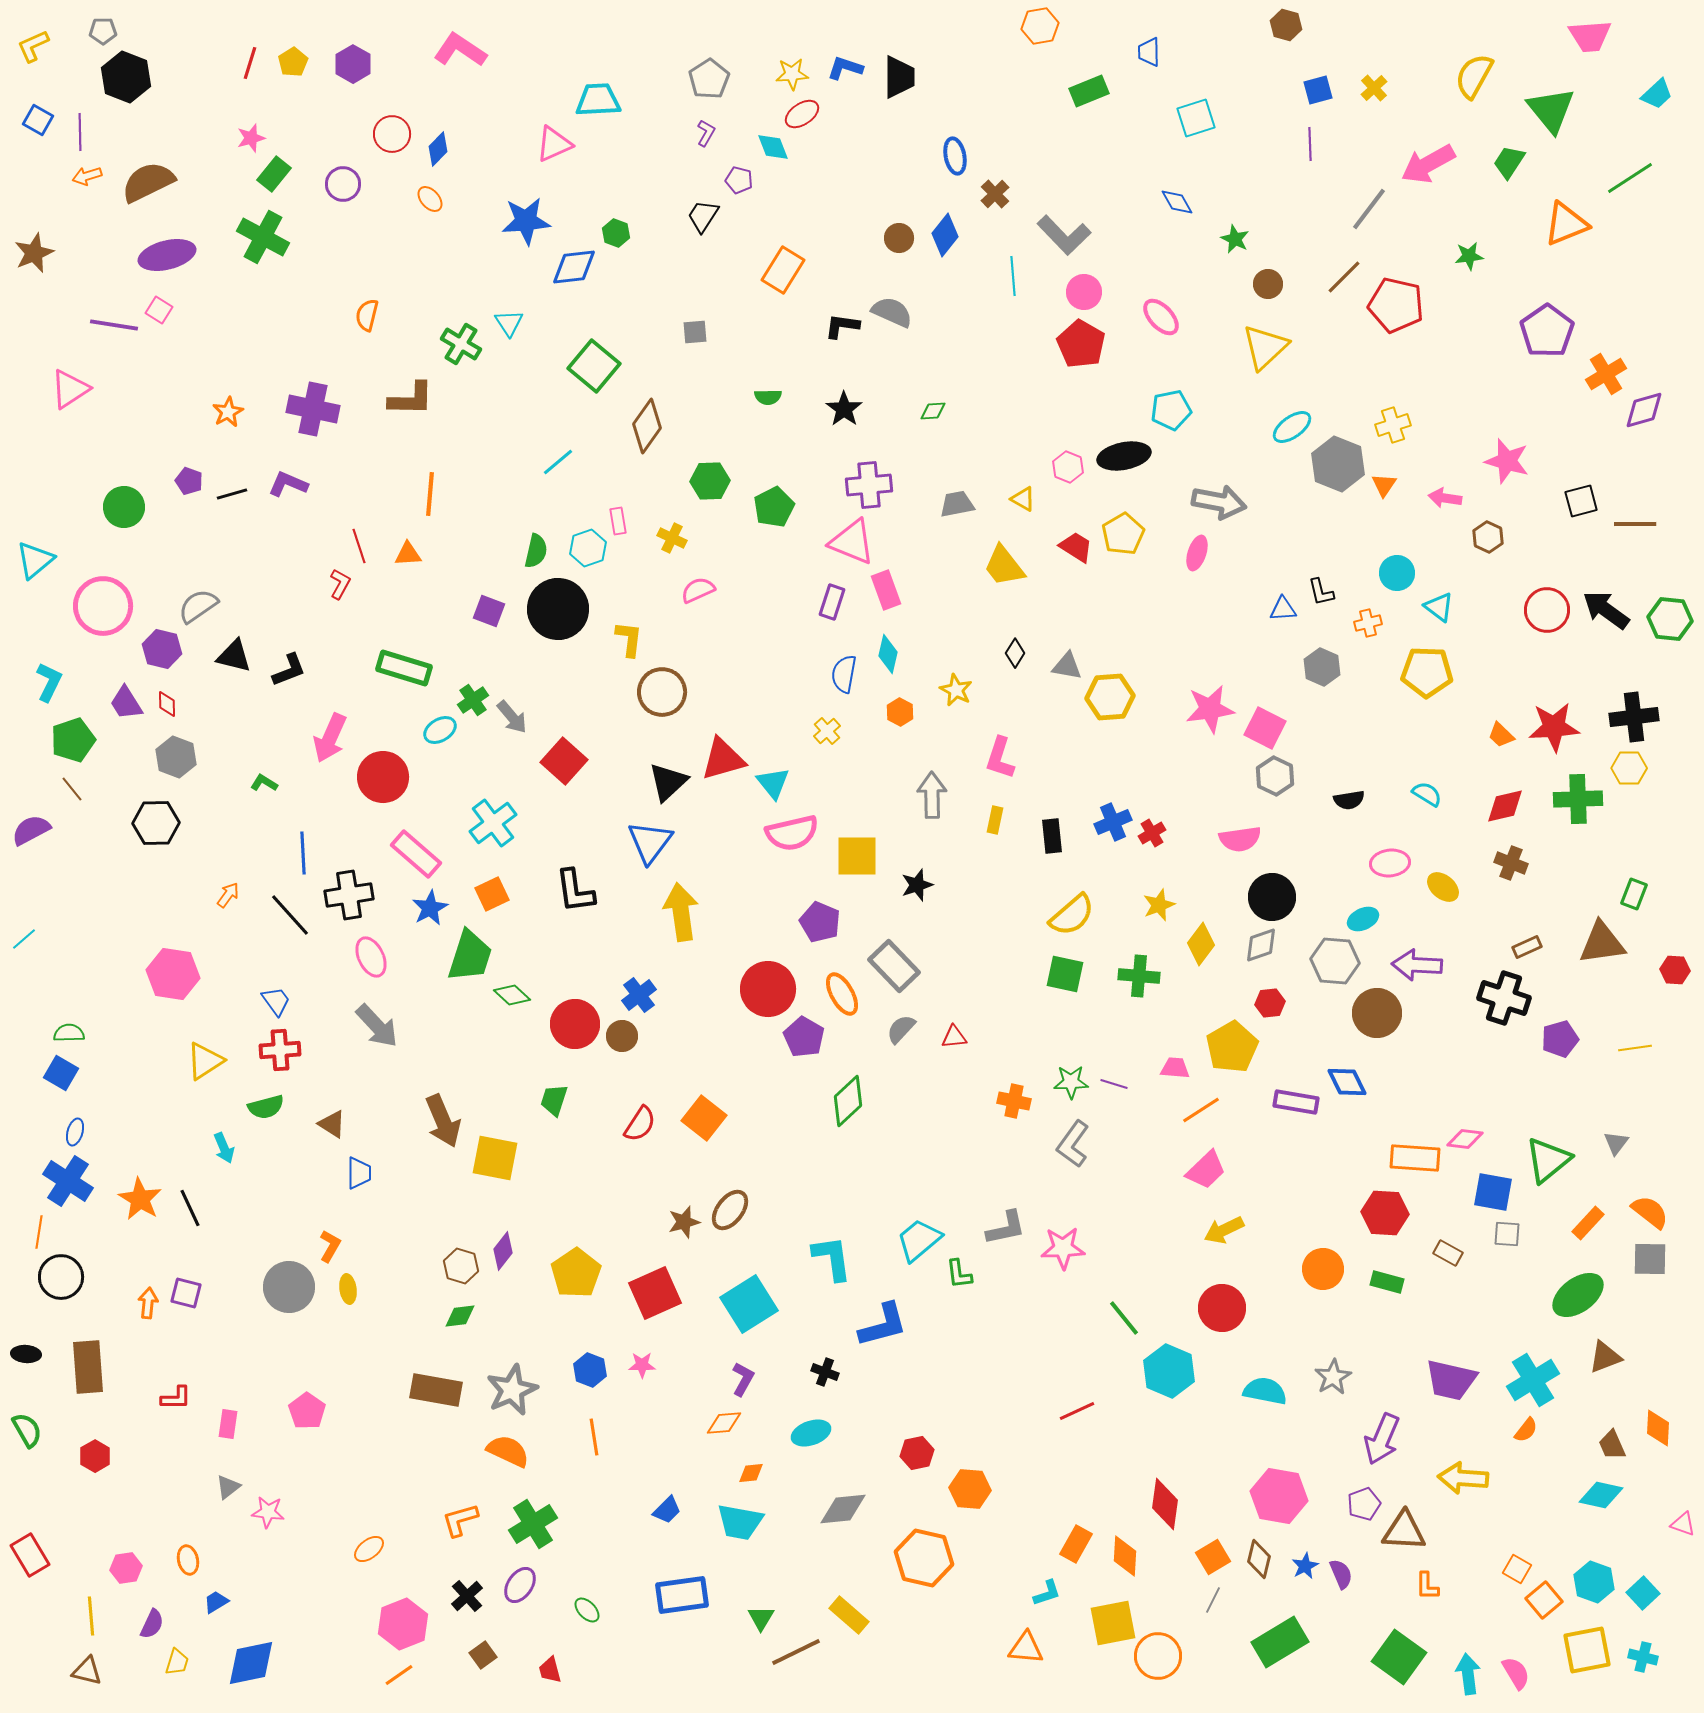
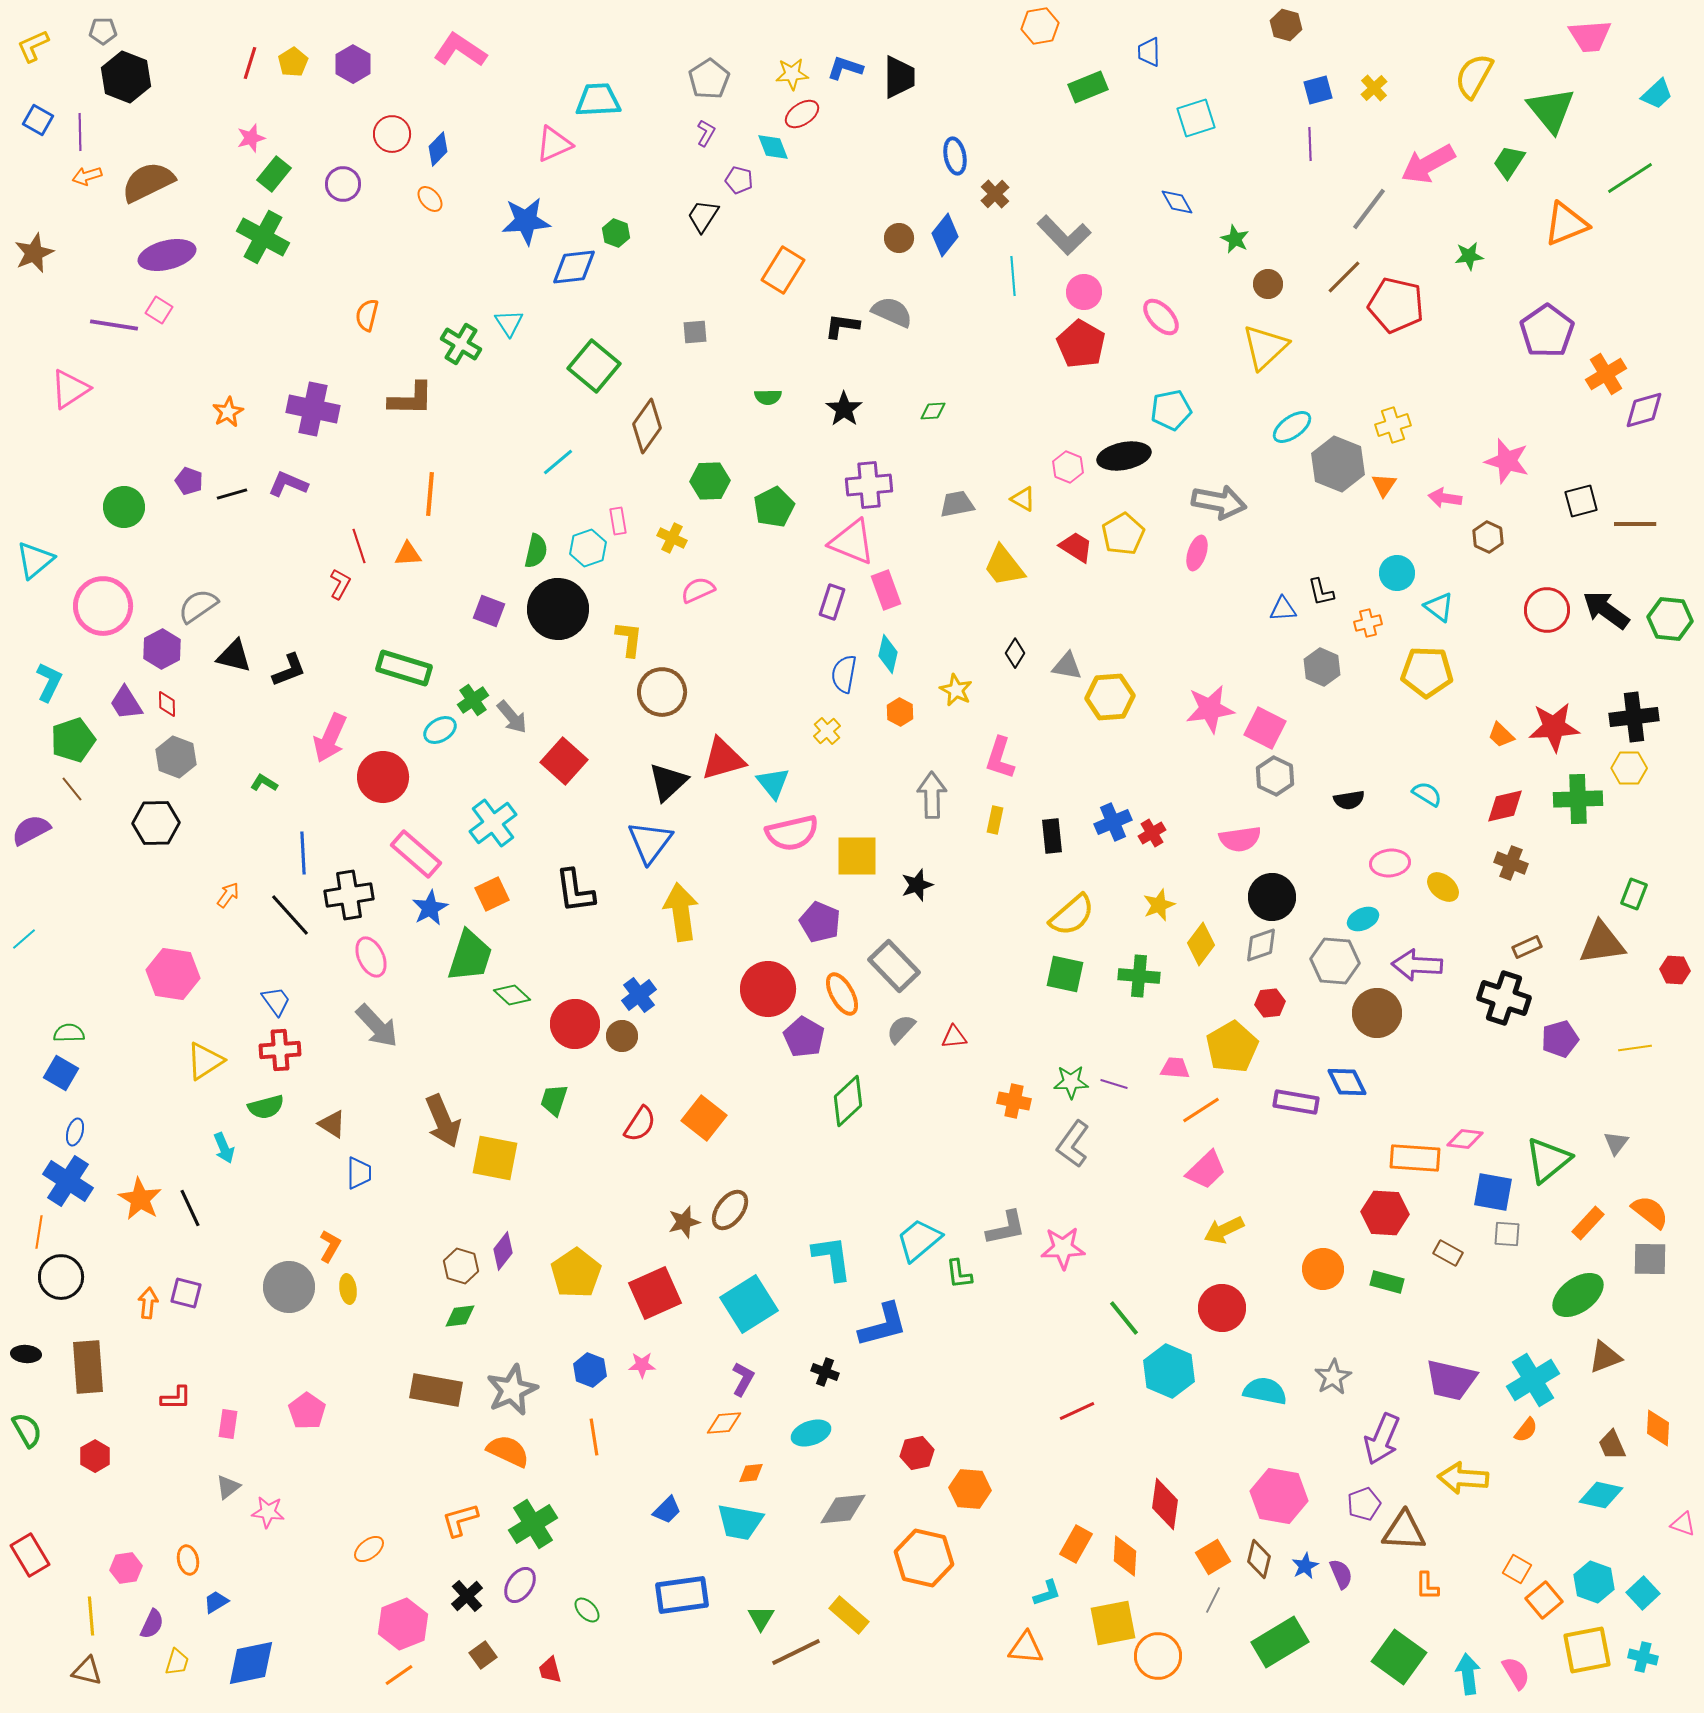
green rectangle at (1089, 91): moved 1 px left, 4 px up
purple hexagon at (162, 649): rotated 18 degrees clockwise
